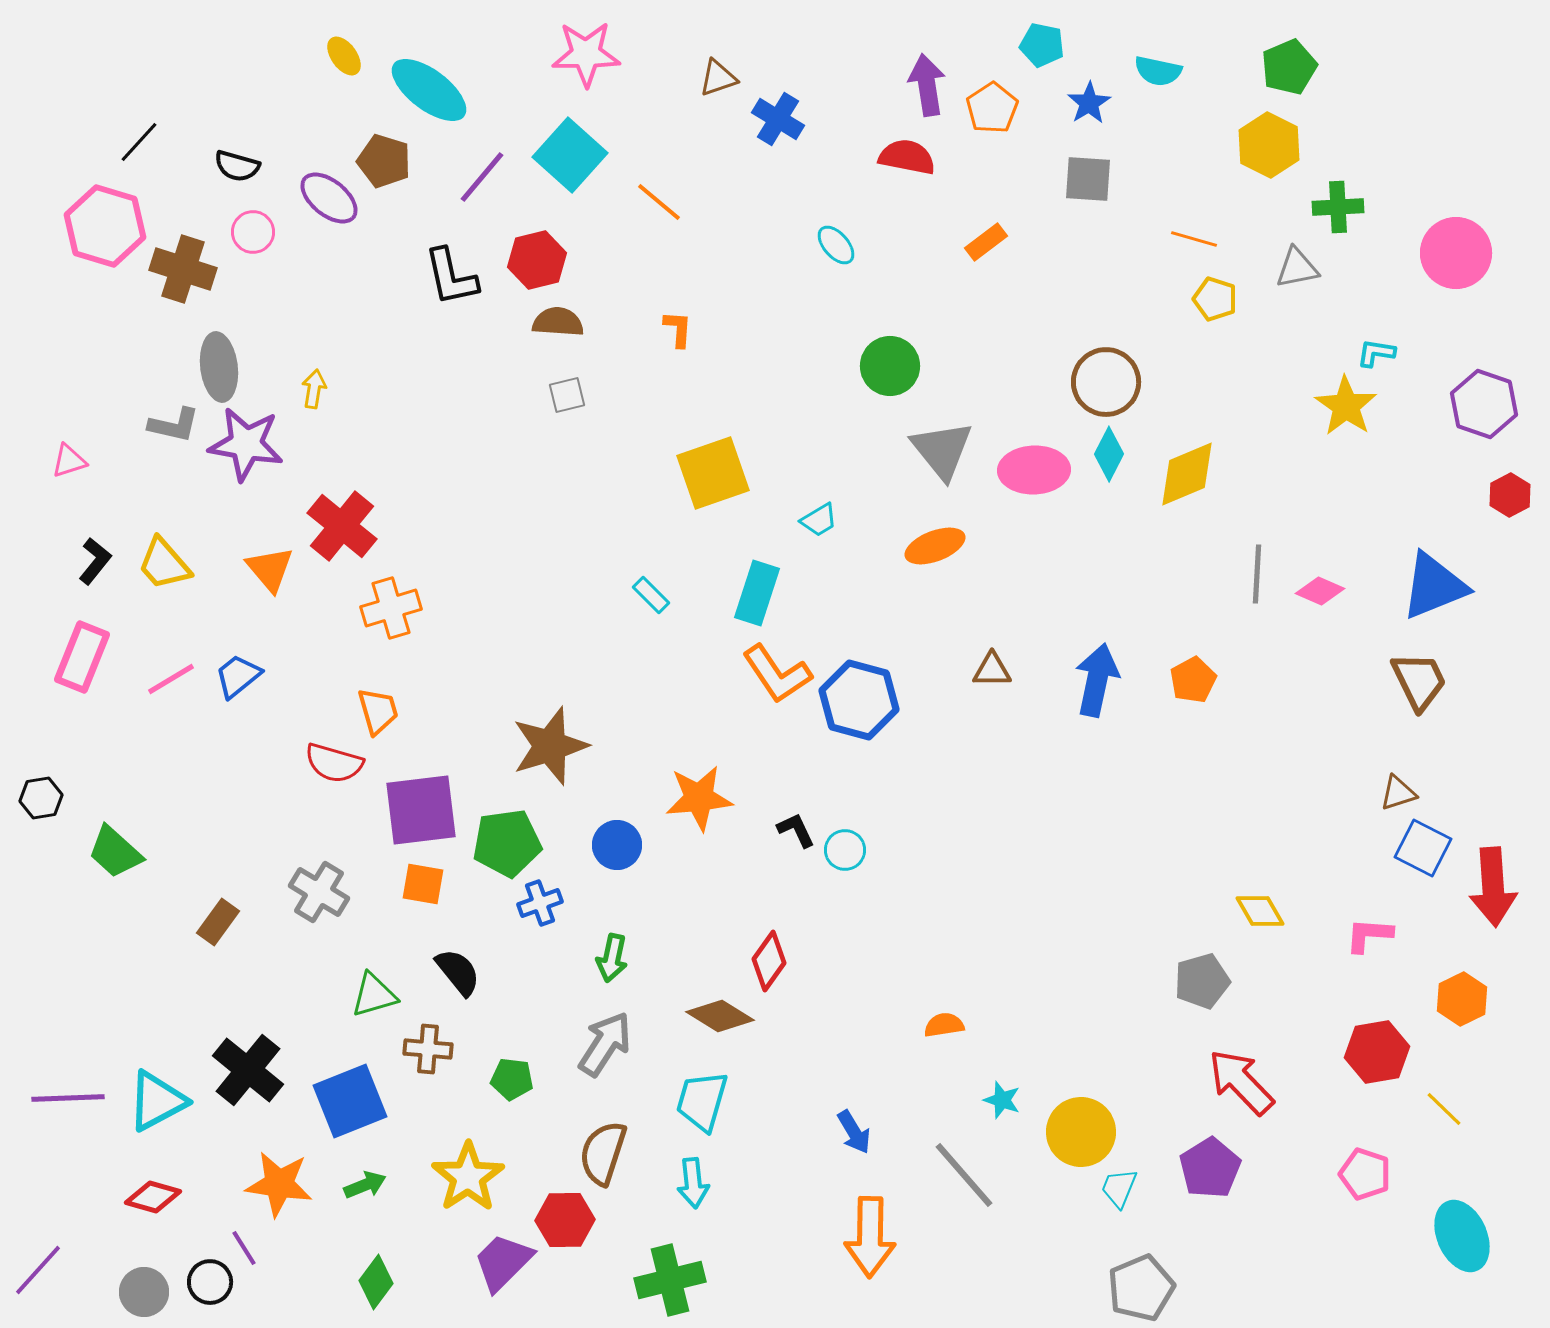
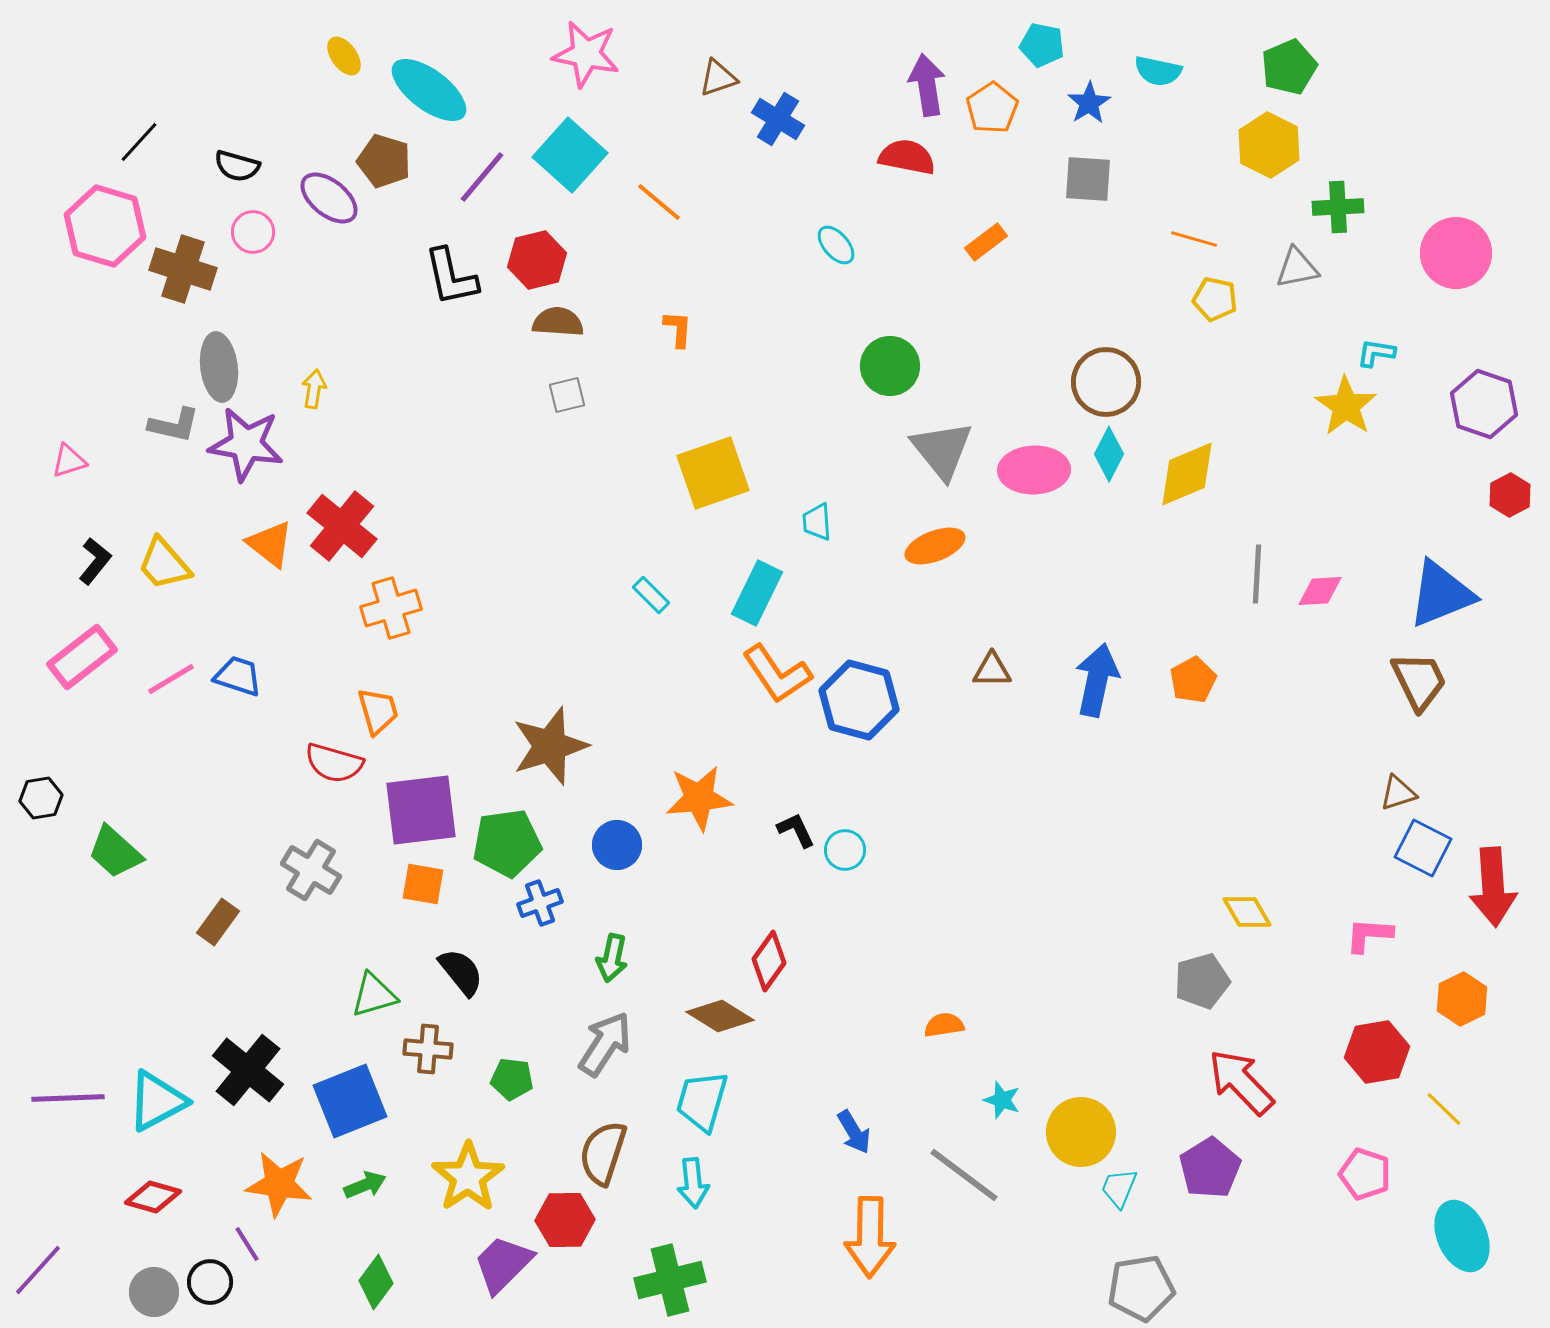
pink star at (586, 54): rotated 12 degrees clockwise
yellow pentagon at (1215, 299): rotated 6 degrees counterclockwise
cyan trapezoid at (819, 520): moved 2 px left, 2 px down; rotated 117 degrees clockwise
orange triangle at (270, 569): moved 25 px up; rotated 12 degrees counterclockwise
blue triangle at (1434, 586): moved 7 px right, 8 px down
pink diamond at (1320, 591): rotated 27 degrees counterclockwise
cyan rectangle at (757, 593): rotated 8 degrees clockwise
pink rectangle at (82, 657): rotated 30 degrees clockwise
blue trapezoid at (238, 676): rotated 57 degrees clockwise
gray cross at (319, 892): moved 8 px left, 22 px up
yellow diamond at (1260, 911): moved 13 px left, 1 px down
black semicircle at (458, 972): moved 3 px right
gray line at (964, 1175): rotated 12 degrees counterclockwise
purple line at (244, 1248): moved 3 px right, 4 px up
purple trapezoid at (503, 1262): moved 2 px down
gray pentagon at (1141, 1288): rotated 14 degrees clockwise
gray circle at (144, 1292): moved 10 px right
